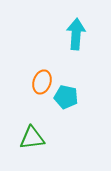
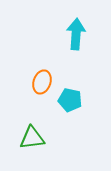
cyan pentagon: moved 4 px right, 3 px down
